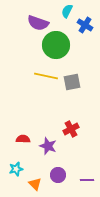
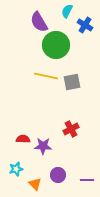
purple semicircle: moved 1 px right, 1 px up; rotated 40 degrees clockwise
purple star: moved 5 px left; rotated 18 degrees counterclockwise
